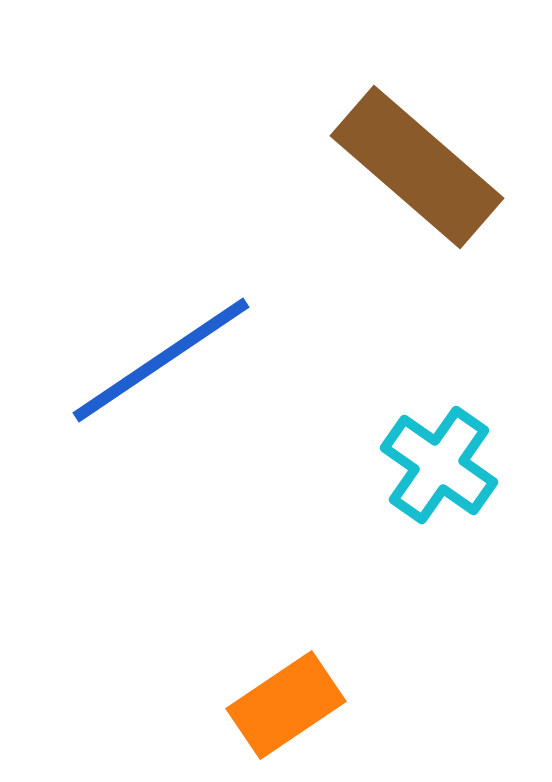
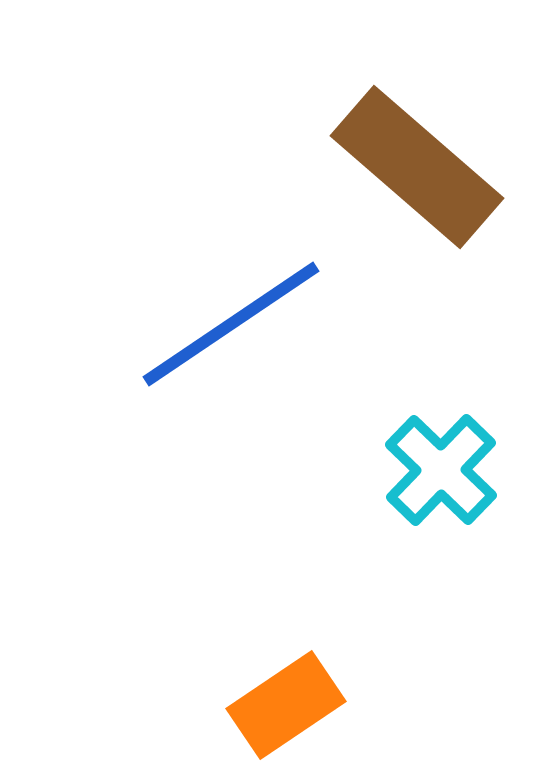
blue line: moved 70 px right, 36 px up
cyan cross: moved 2 px right, 5 px down; rotated 9 degrees clockwise
